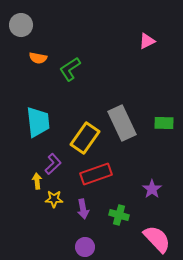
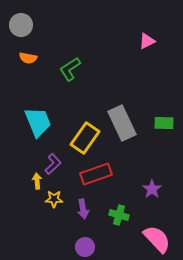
orange semicircle: moved 10 px left
cyan trapezoid: rotated 16 degrees counterclockwise
